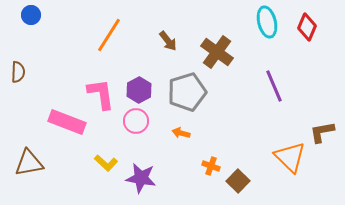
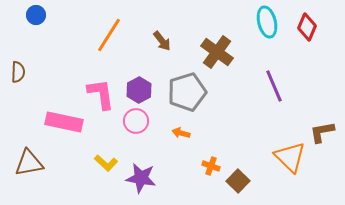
blue circle: moved 5 px right
brown arrow: moved 6 px left
pink rectangle: moved 3 px left; rotated 9 degrees counterclockwise
